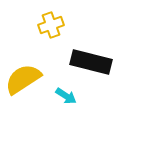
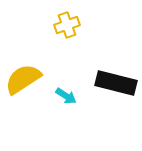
yellow cross: moved 16 px right
black rectangle: moved 25 px right, 21 px down
